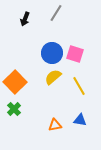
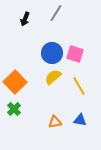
orange triangle: moved 3 px up
